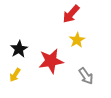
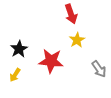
red arrow: rotated 60 degrees counterclockwise
red star: rotated 15 degrees clockwise
gray arrow: moved 13 px right, 7 px up
